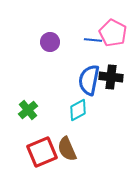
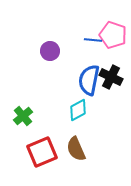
pink pentagon: moved 2 px down; rotated 8 degrees counterclockwise
purple circle: moved 9 px down
black cross: rotated 20 degrees clockwise
green cross: moved 5 px left, 6 px down
brown semicircle: moved 9 px right
